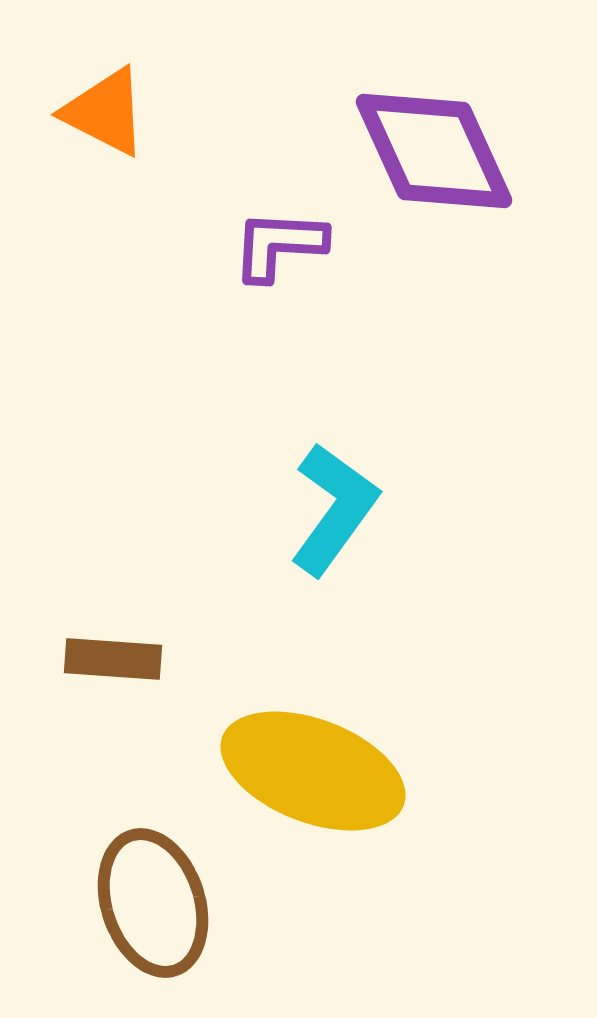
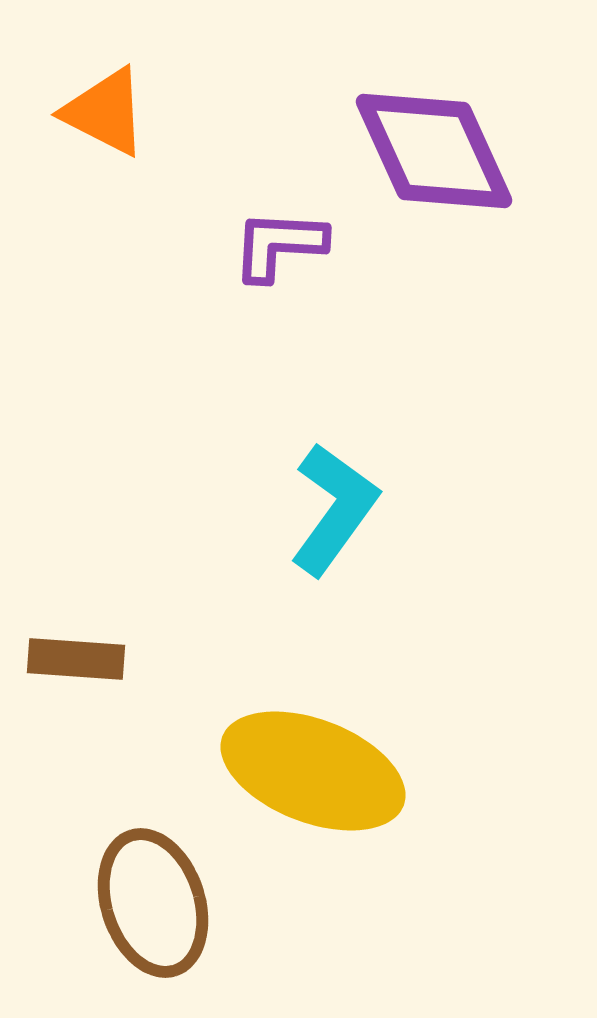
brown rectangle: moved 37 px left
